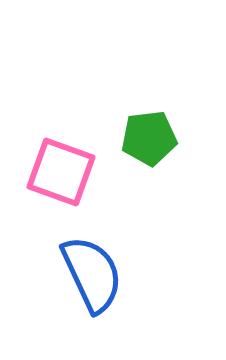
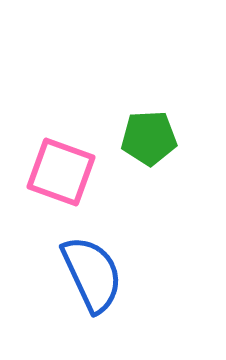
green pentagon: rotated 4 degrees clockwise
